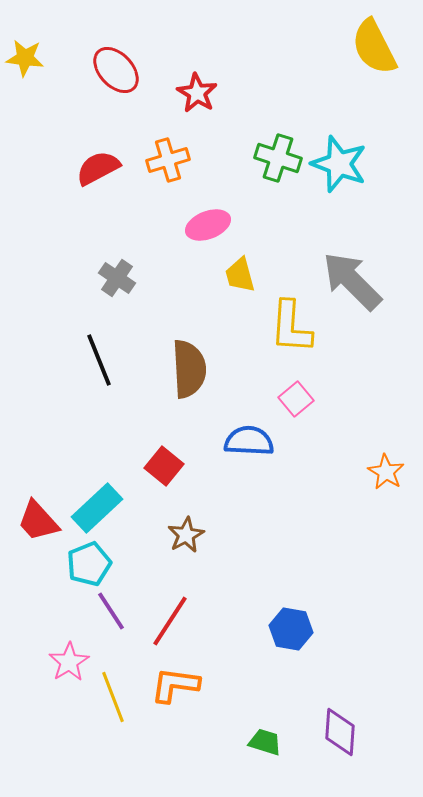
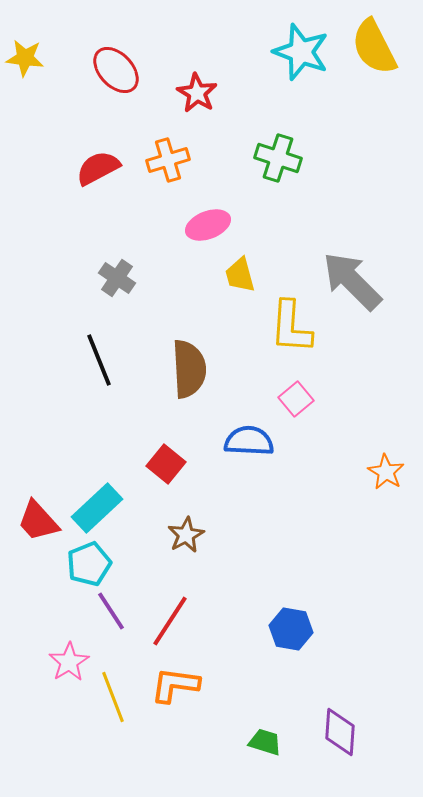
cyan star: moved 38 px left, 112 px up
red square: moved 2 px right, 2 px up
